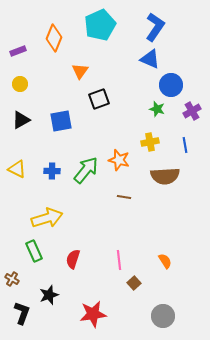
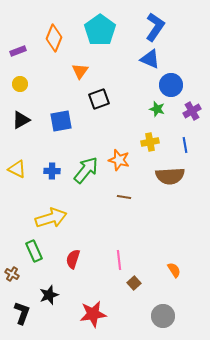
cyan pentagon: moved 5 px down; rotated 12 degrees counterclockwise
brown semicircle: moved 5 px right
yellow arrow: moved 4 px right
orange semicircle: moved 9 px right, 9 px down
brown cross: moved 5 px up
